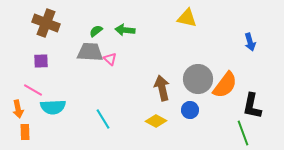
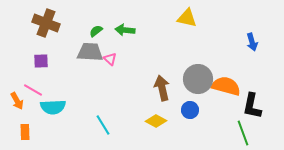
blue arrow: moved 2 px right
orange semicircle: moved 1 px right, 1 px down; rotated 112 degrees counterclockwise
orange arrow: moved 1 px left, 8 px up; rotated 18 degrees counterclockwise
cyan line: moved 6 px down
